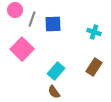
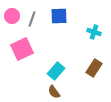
pink circle: moved 3 px left, 6 px down
blue square: moved 6 px right, 8 px up
pink square: rotated 20 degrees clockwise
brown rectangle: moved 1 px down
